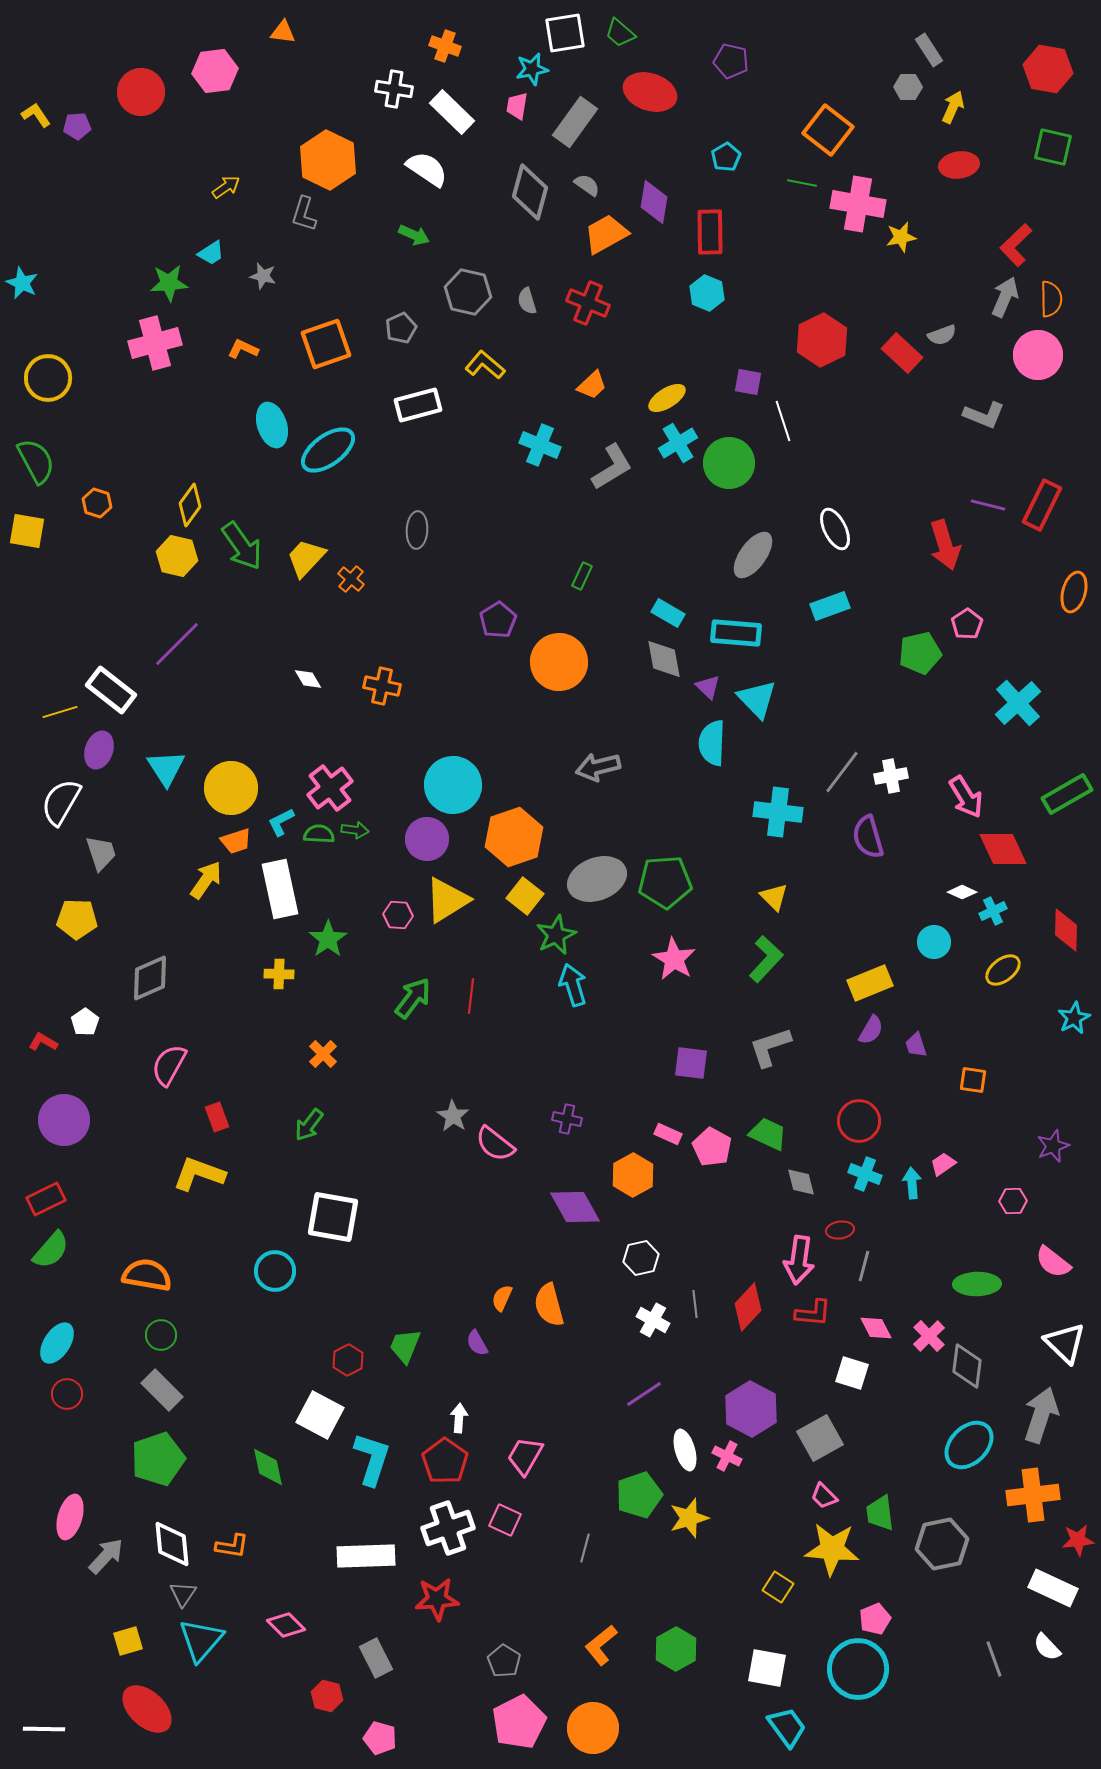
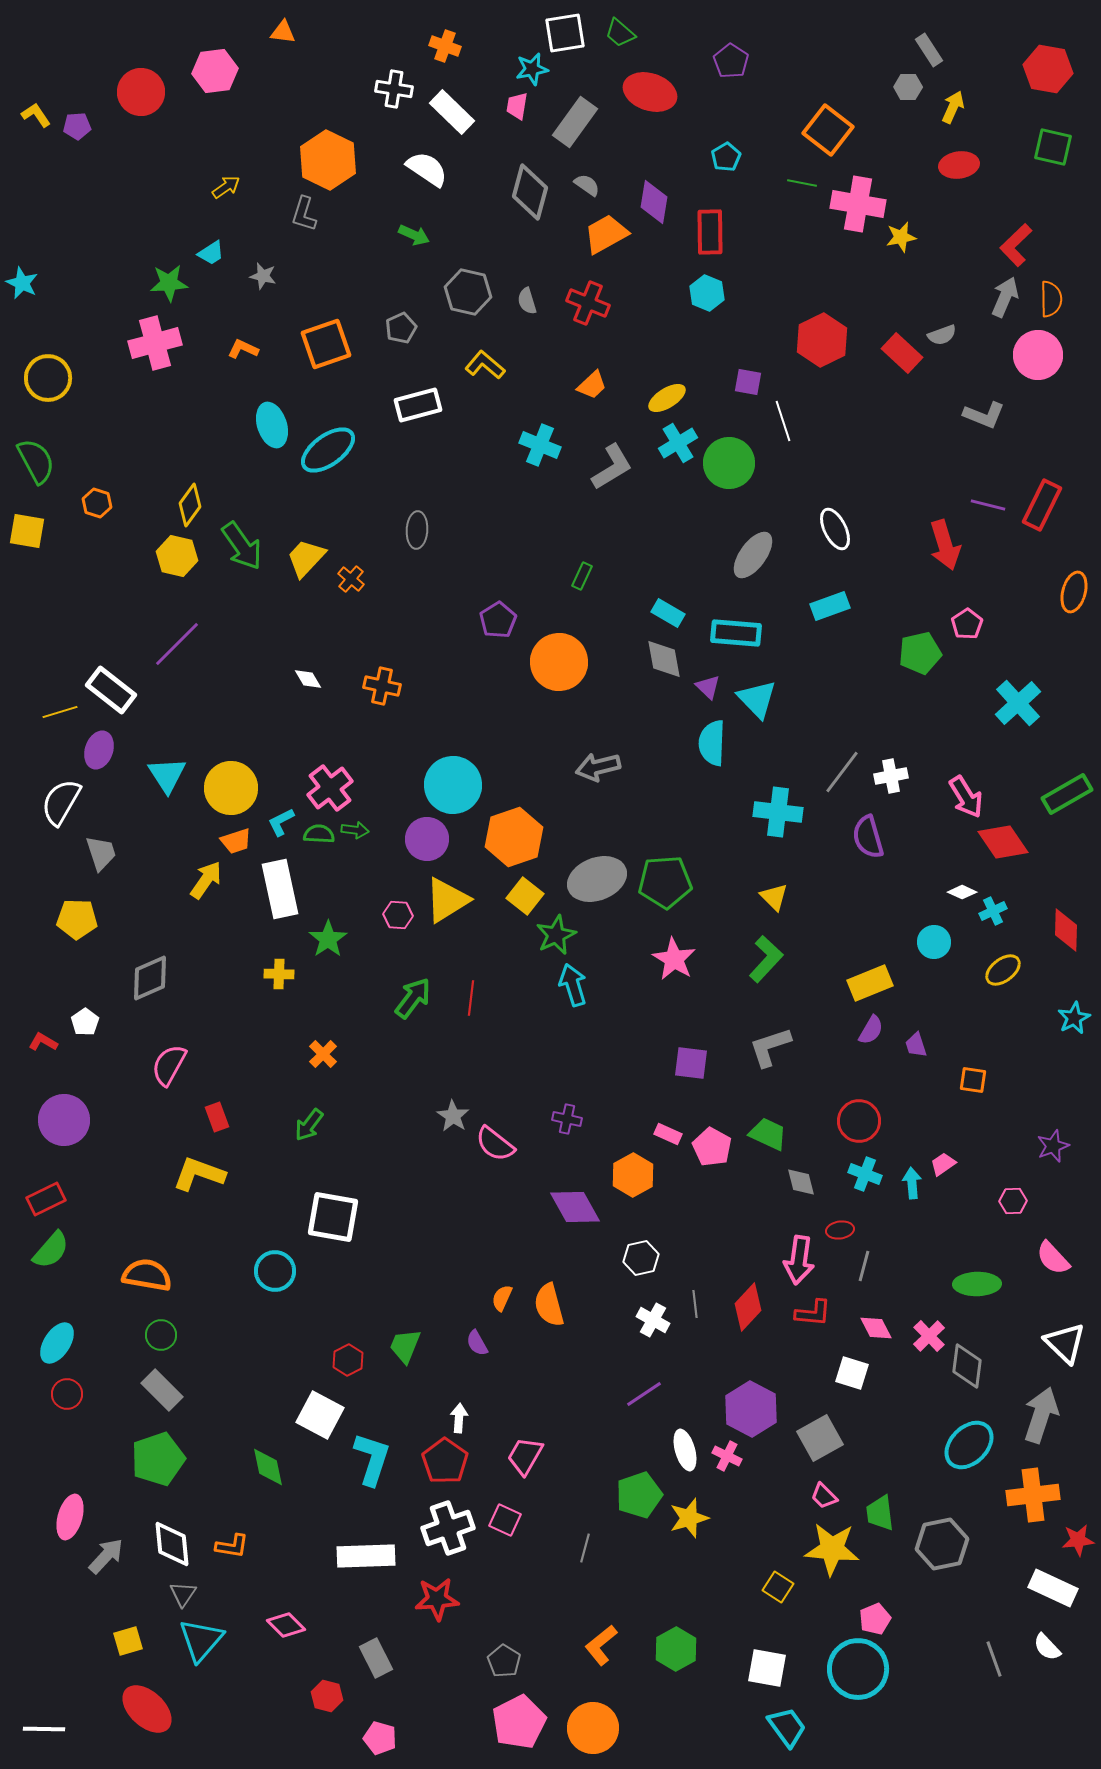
purple pentagon at (731, 61): rotated 20 degrees clockwise
cyan triangle at (166, 768): moved 1 px right, 7 px down
red diamond at (1003, 849): moved 7 px up; rotated 9 degrees counterclockwise
red line at (471, 996): moved 2 px down
pink semicircle at (1053, 1262): moved 4 px up; rotated 9 degrees clockwise
